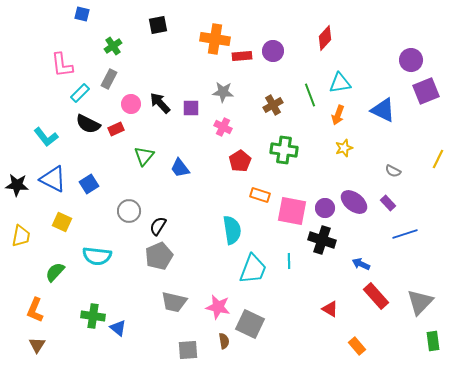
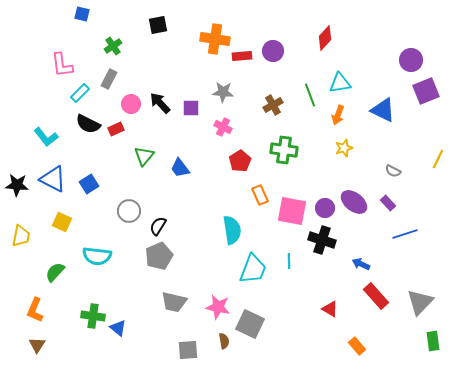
orange rectangle at (260, 195): rotated 48 degrees clockwise
